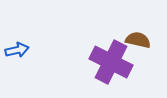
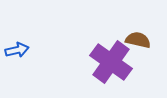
purple cross: rotated 9 degrees clockwise
